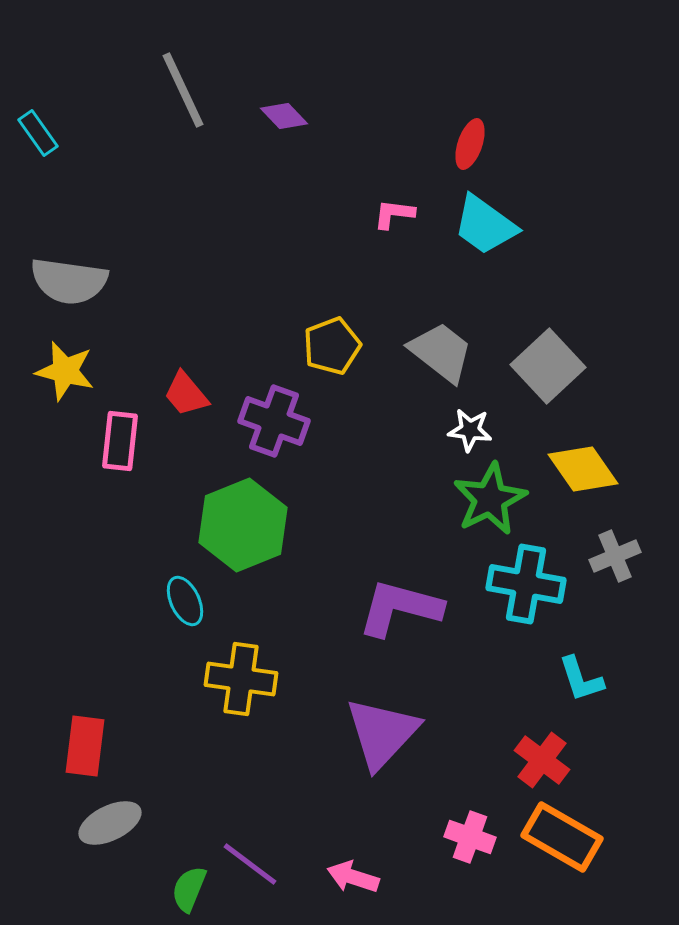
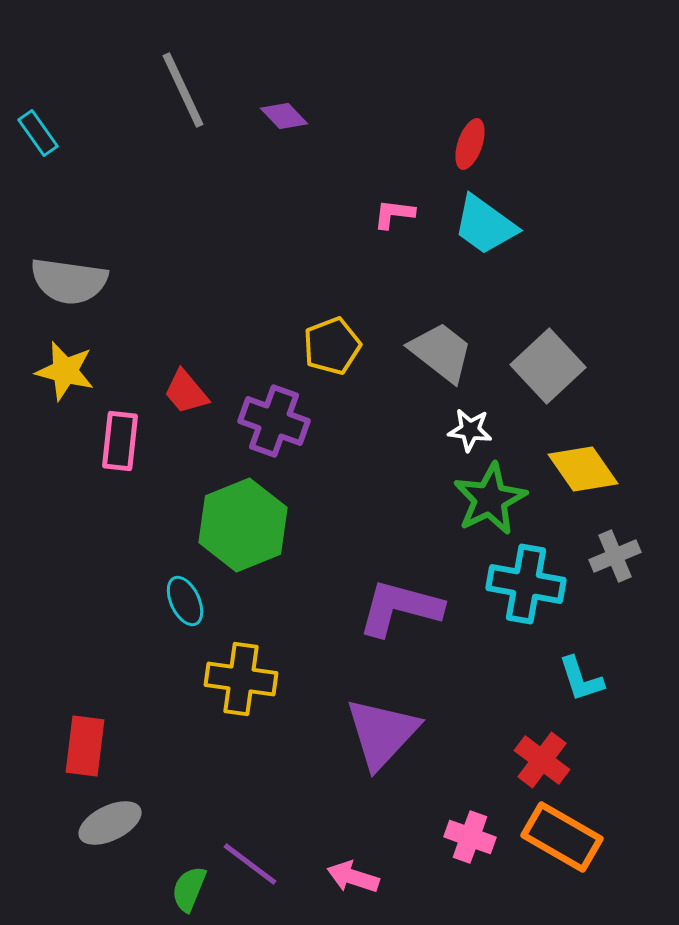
red trapezoid: moved 2 px up
